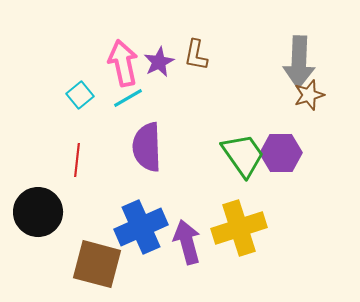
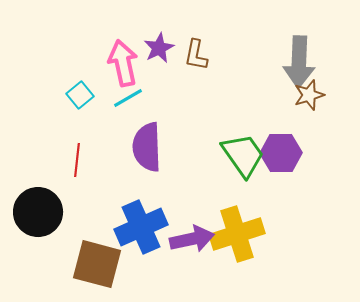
purple star: moved 14 px up
yellow cross: moved 2 px left, 6 px down
purple arrow: moved 5 px right, 3 px up; rotated 93 degrees clockwise
